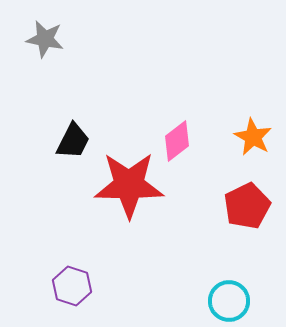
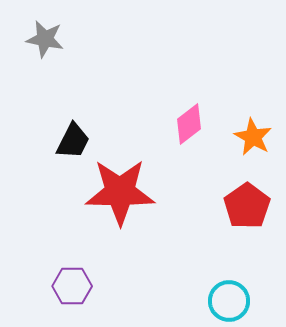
pink diamond: moved 12 px right, 17 px up
red star: moved 9 px left, 7 px down
red pentagon: rotated 9 degrees counterclockwise
purple hexagon: rotated 18 degrees counterclockwise
